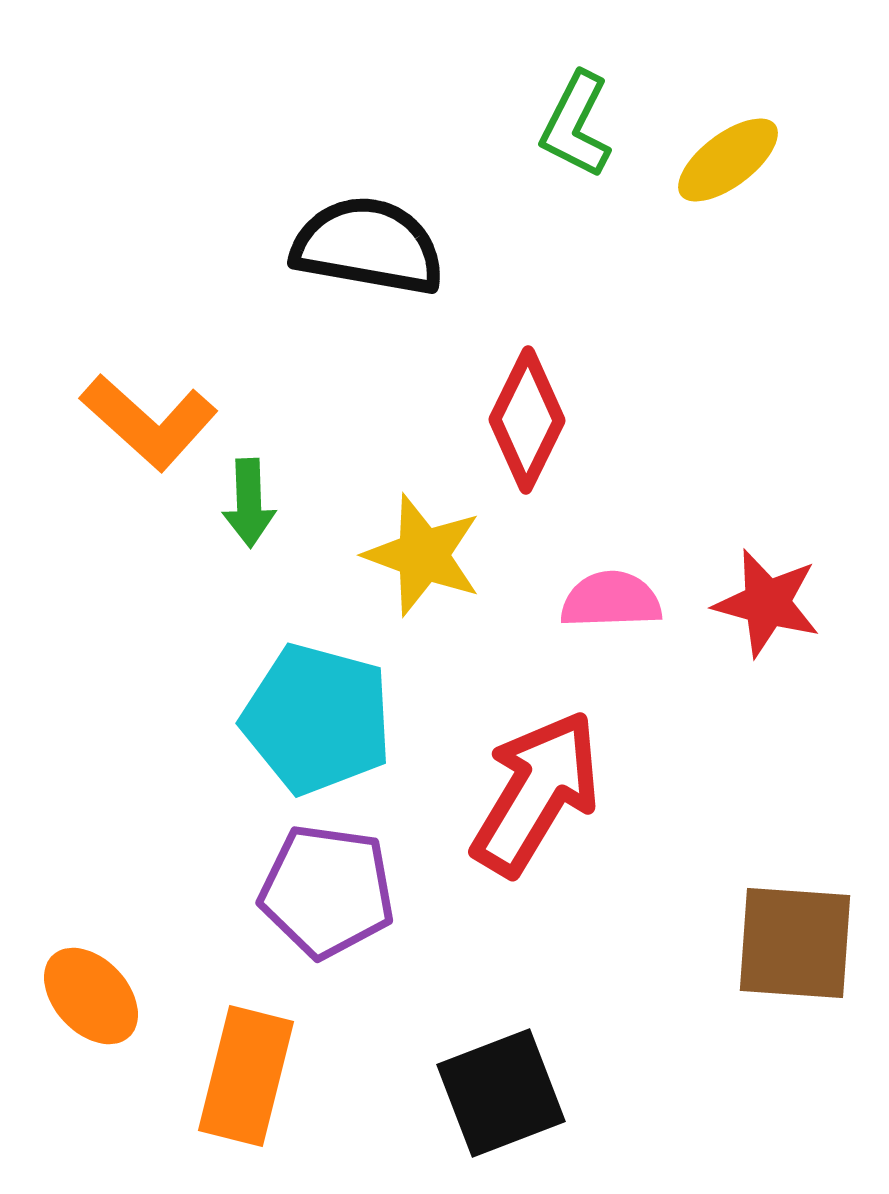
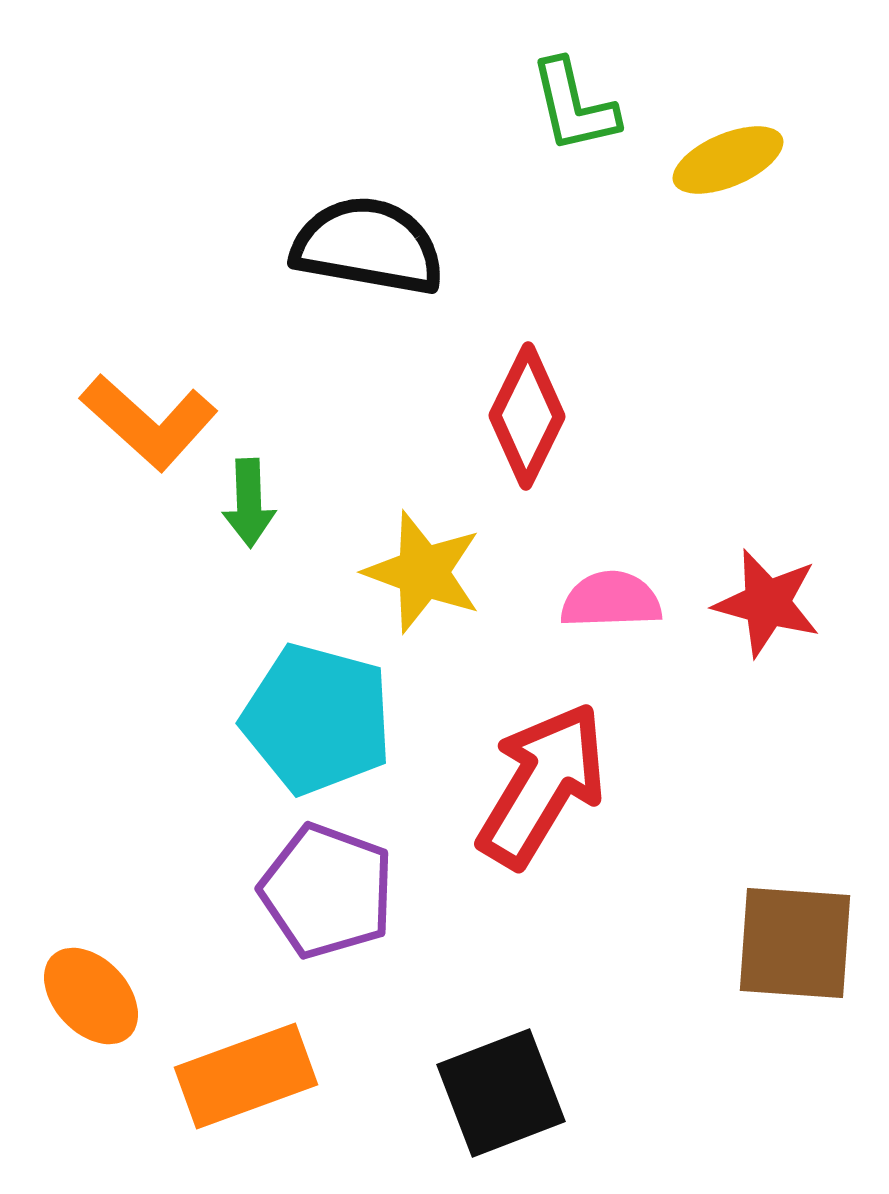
green L-shape: moved 2 px left, 19 px up; rotated 40 degrees counterclockwise
yellow ellipse: rotated 14 degrees clockwise
red diamond: moved 4 px up
yellow star: moved 17 px down
red arrow: moved 6 px right, 8 px up
purple pentagon: rotated 12 degrees clockwise
orange rectangle: rotated 56 degrees clockwise
